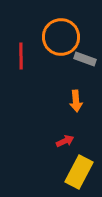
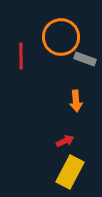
yellow rectangle: moved 9 px left
